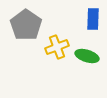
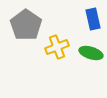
blue rectangle: rotated 15 degrees counterclockwise
green ellipse: moved 4 px right, 3 px up
